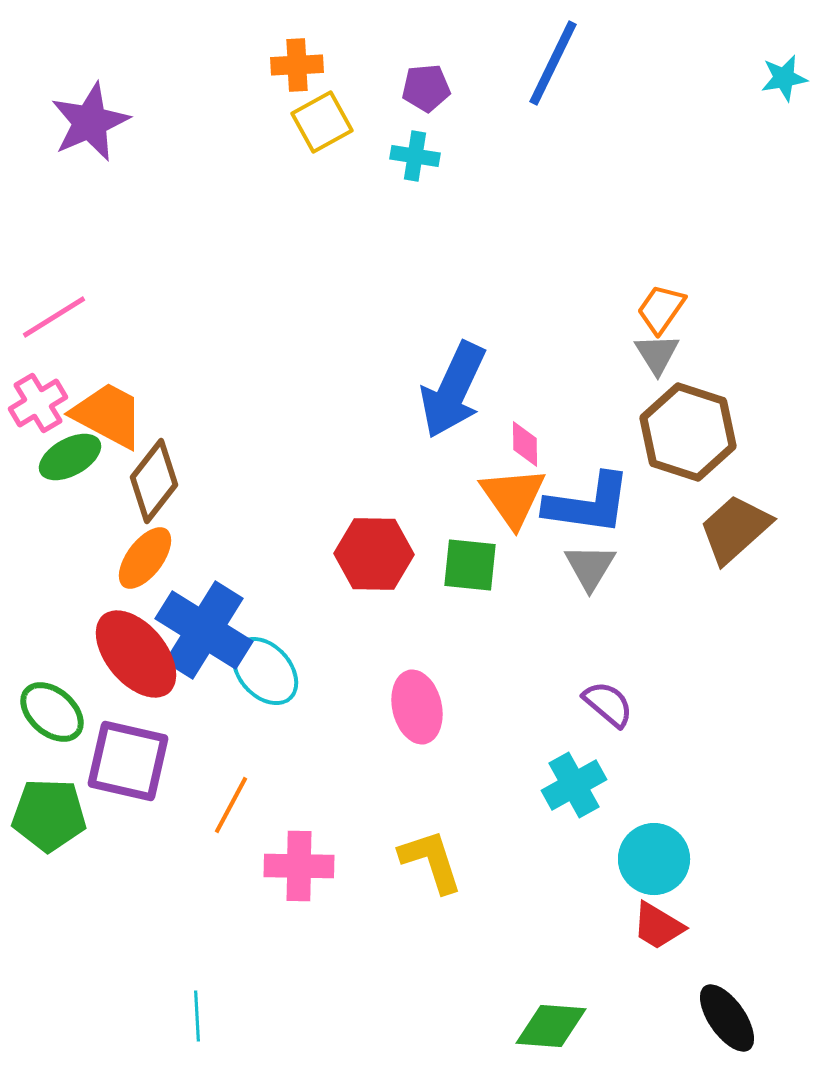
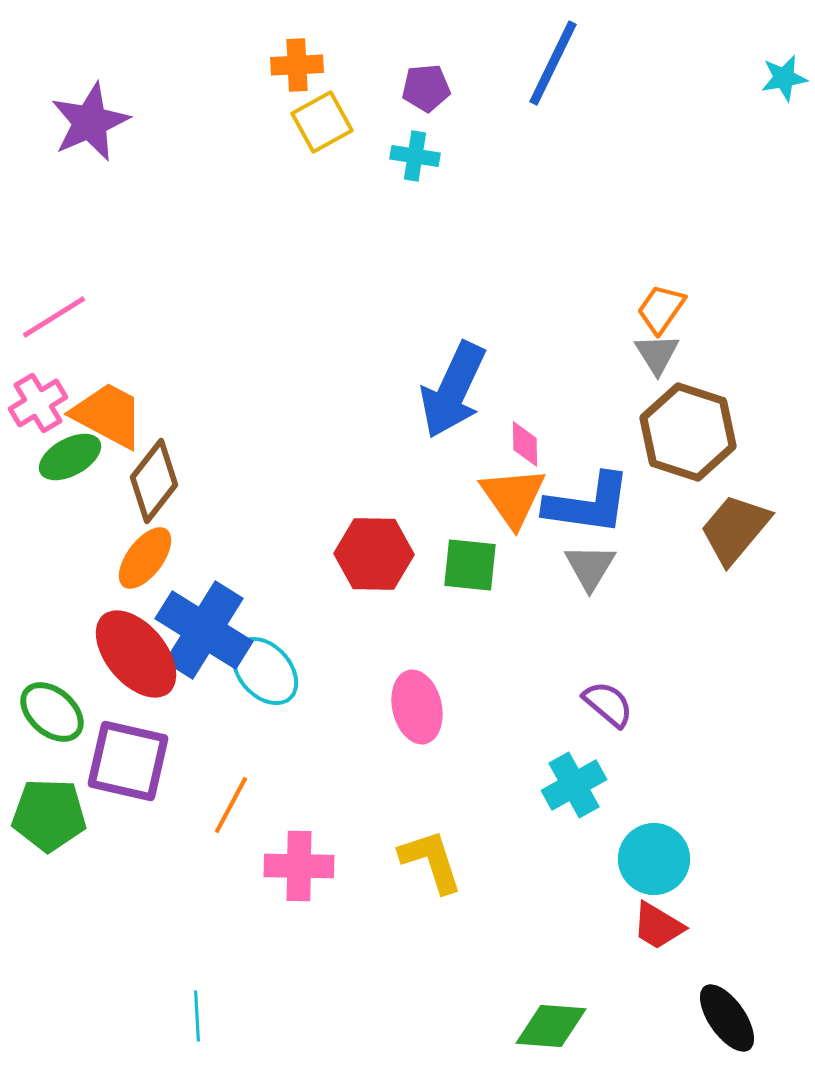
brown trapezoid at (735, 529): rotated 8 degrees counterclockwise
